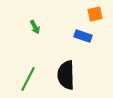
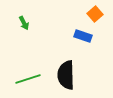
orange square: rotated 28 degrees counterclockwise
green arrow: moved 11 px left, 4 px up
green line: rotated 45 degrees clockwise
